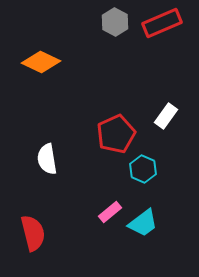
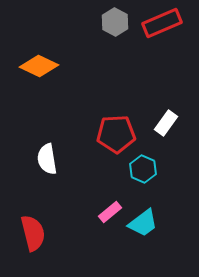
orange diamond: moved 2 px left, 4 px down
white rectangle: moved 7 px down
red pentagon: rotated 21 degrees clockwise
